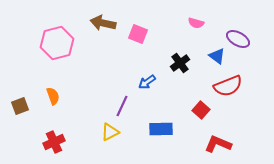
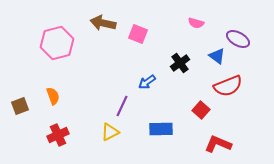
red cross: moved 4 px right, 7 px up
